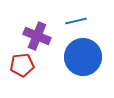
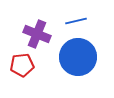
purple cross: moved 2 px up
blue circle: moved 5 px left
